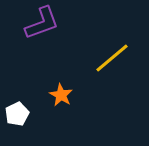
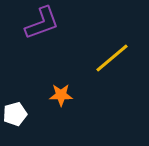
orange star: rotated 30 degrees counterclockwise
white pentagon: moved 2 px left; rotated 10 degrees clockwise
